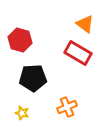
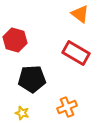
orange triangle: moved 5 px left, 10 px up
red hexagon: moved 5 px left
red rectangle: moved 2 px left
black pentagon: moved 1 px left, 1 px down
